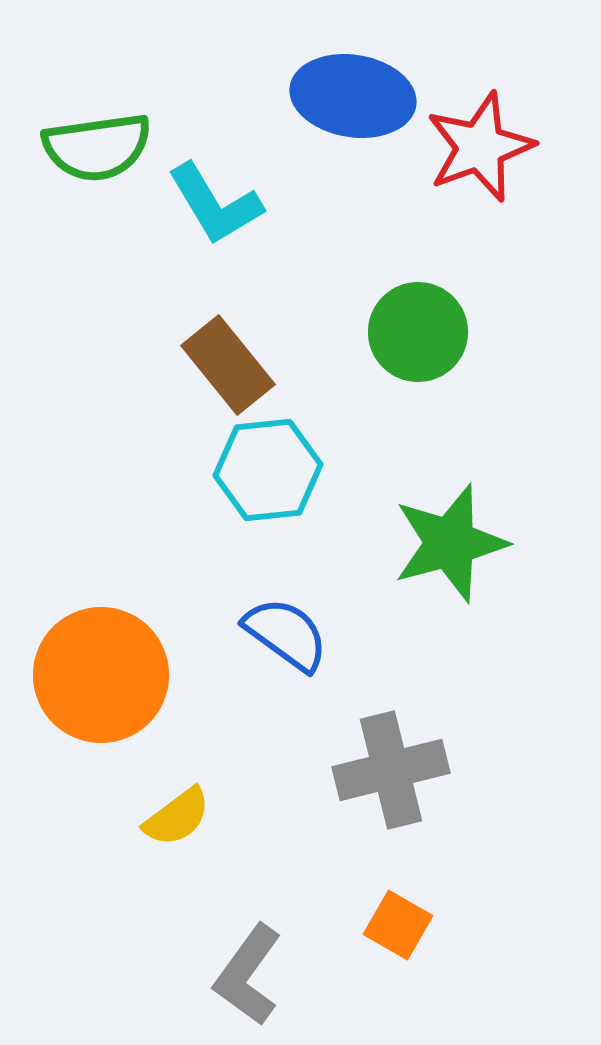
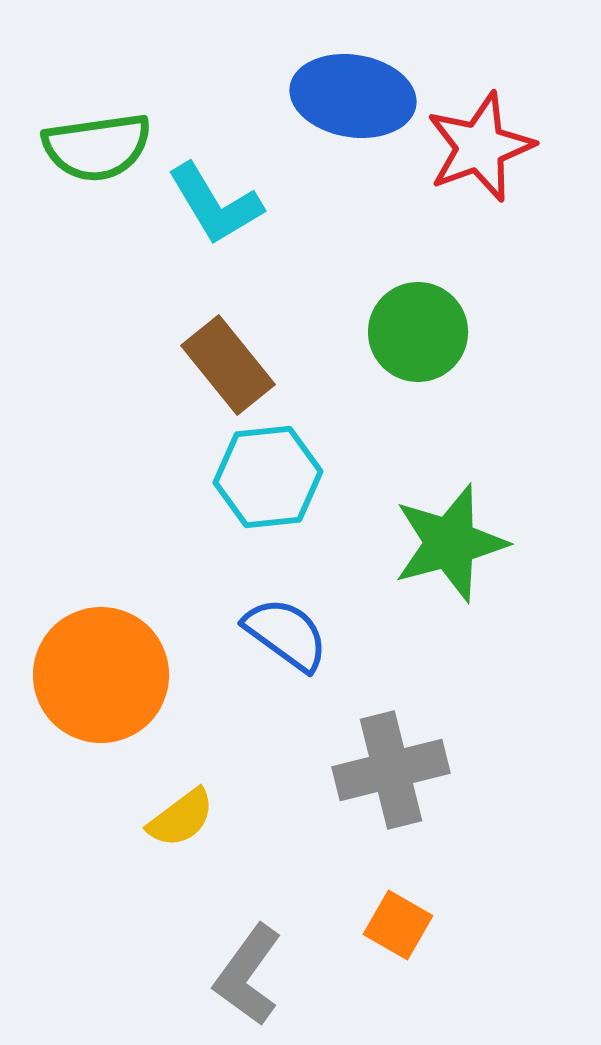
cyan hexagon: moved 7 px down
yellow semicircle: moved 4 px right, 1 px down
